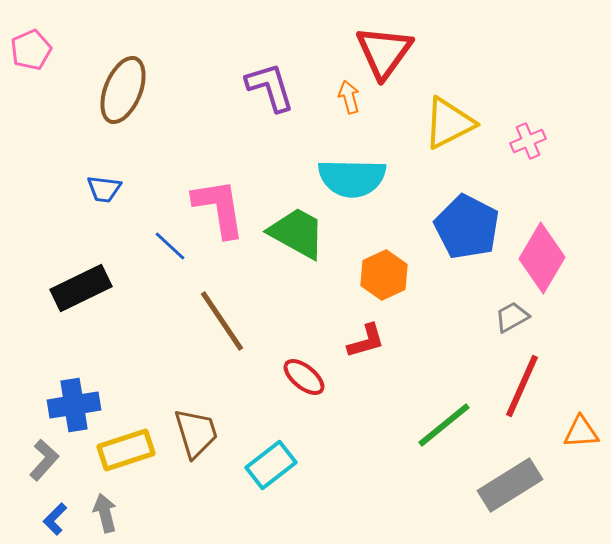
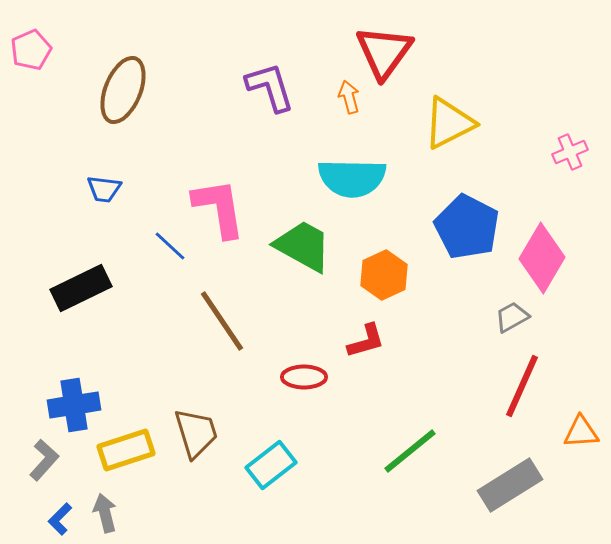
pink cross: moved 42 px right, 11 px down
green trapezoid: moved 6 px right, 13 px down
red ellipse: rotated 39 degrees counterclockwise
green line: moved 34 px left, 26 px down
blue L-shape: moved 5 px right
